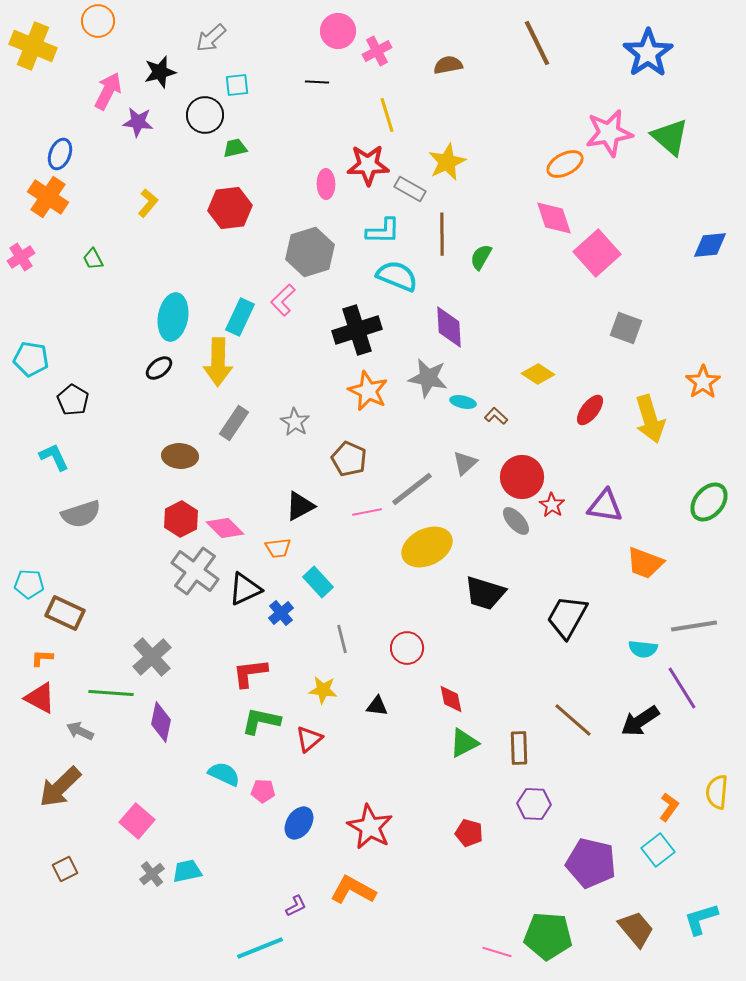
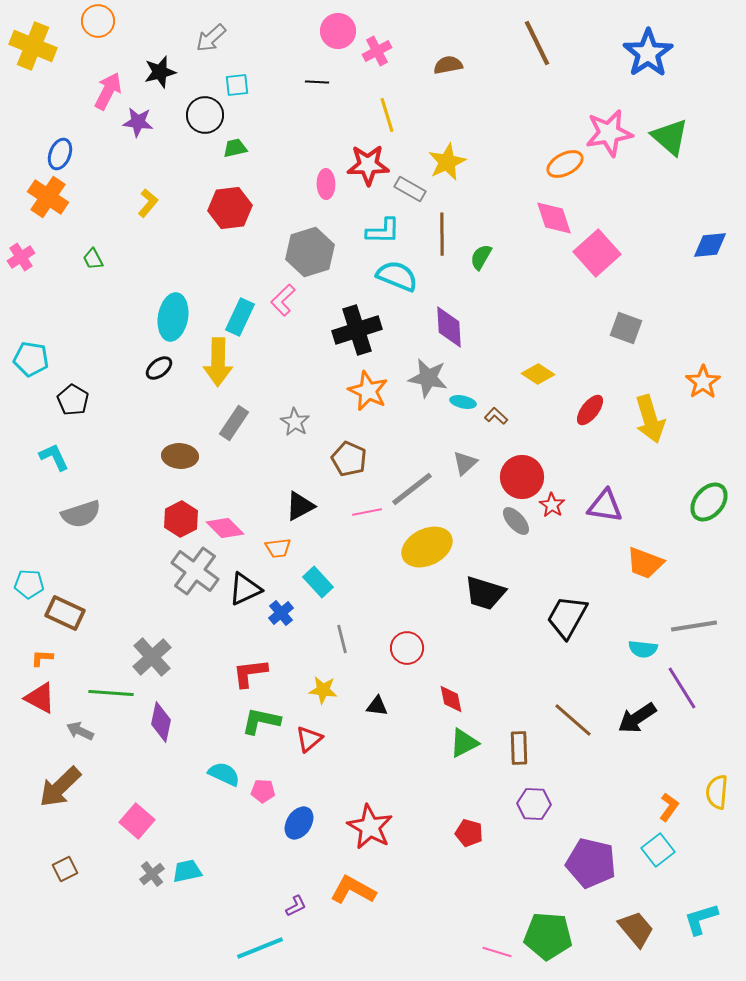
black arrow at (640, 721): moved 3 px left, 3 px up
